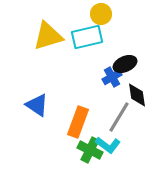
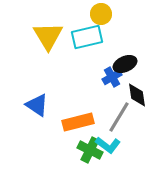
yellow triangle: rotated 44 degrees counterclockwise
orange rectangle: rotated 56 degrees clockwise
